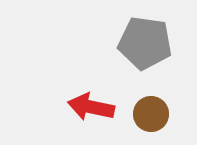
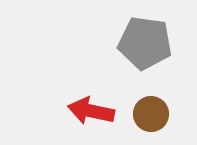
red arrow: moved 4 px down
